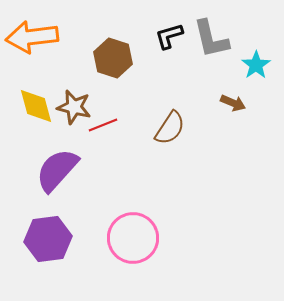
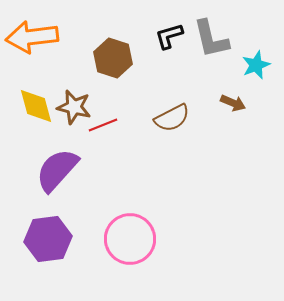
cyan star: rotated 12 degrees clockwise
brown semicircle: moved 2 px right, 10 px up; rotated 30 degrees clockwise
pink circle: moved 3 px left, 1 px down
